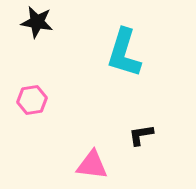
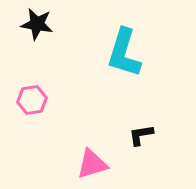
black star: moved 2 px down
pink triangle: moved 1 px up; rotated 24 degrees counterclockwise
